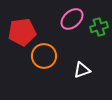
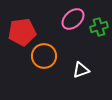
pink ellipse: moved 1 px right
white triangle: moved 1 px left
